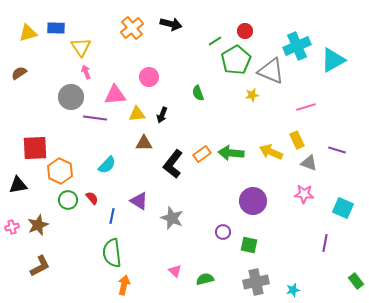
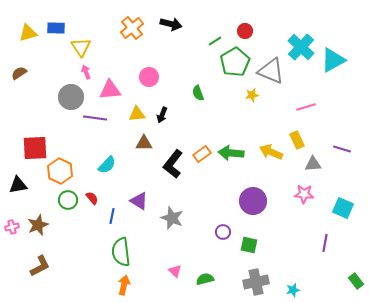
cyan cross at (297, 46): moved 4 px right, 1 px down; rotated 24 degrees counterclockwise
green pentagon at (236, 60): moved 1 px left, 2 px down
pink triangle at (115, 95): moved 5 px left, 5 px up
purple line at (337, 150): moved 5 px right, 1 px up
gray triangle at (309, 163): moved 4 px right, 1 px down; rotated 24 degrees counterclockwise
green semicircle at (112, 253): moved 9 px right, 1 px up
